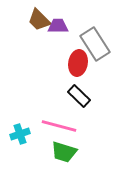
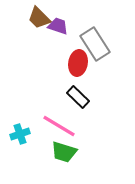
brown trapezoid: moved 2 px up
purple trapezoid: rotated 20 degrees clockwise
black rectangle: moved 1 px left, 1 px down
pink line: rotated 16 degrees clockwise
